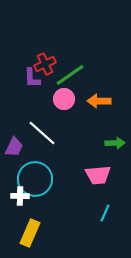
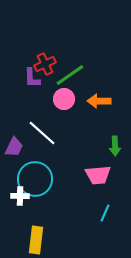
green arrow: moved 3 px down; rotated 90 degrees clockwise
yellow rectangle: moved 6 px right, 7 px down; rotated 16 degrees counterclockwise
